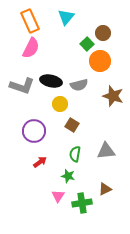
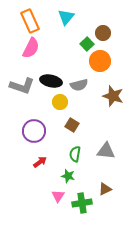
yellow circle: moved 2 px up
gray triangle: rotated 12 degrees clockwise
